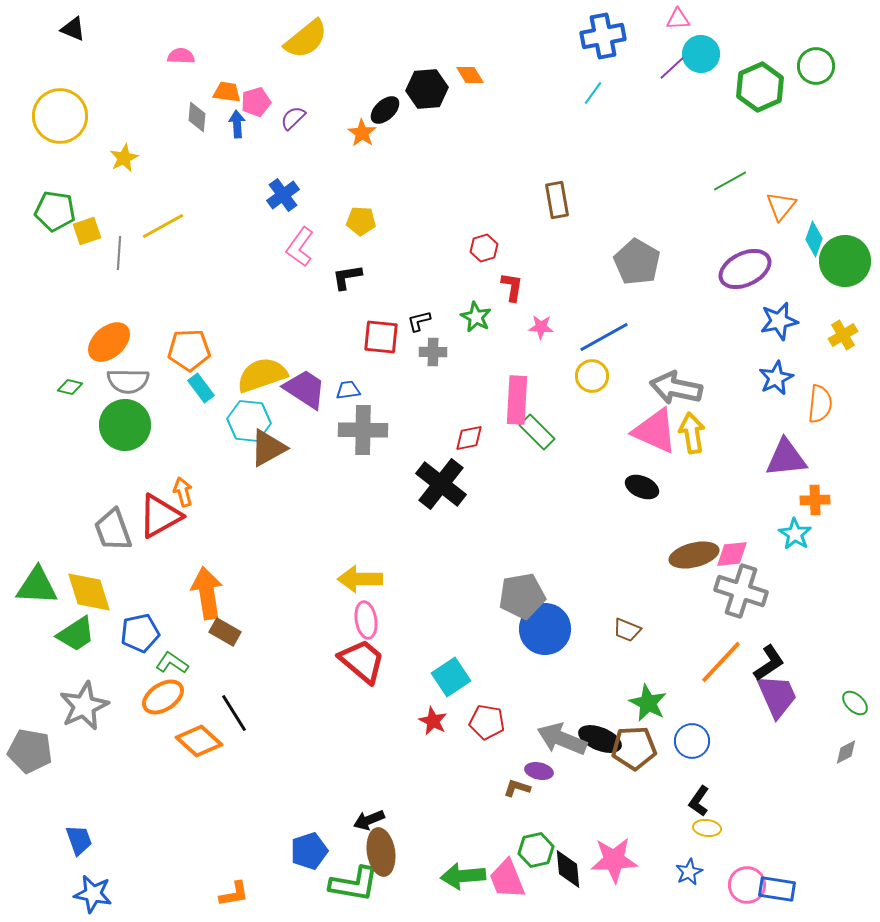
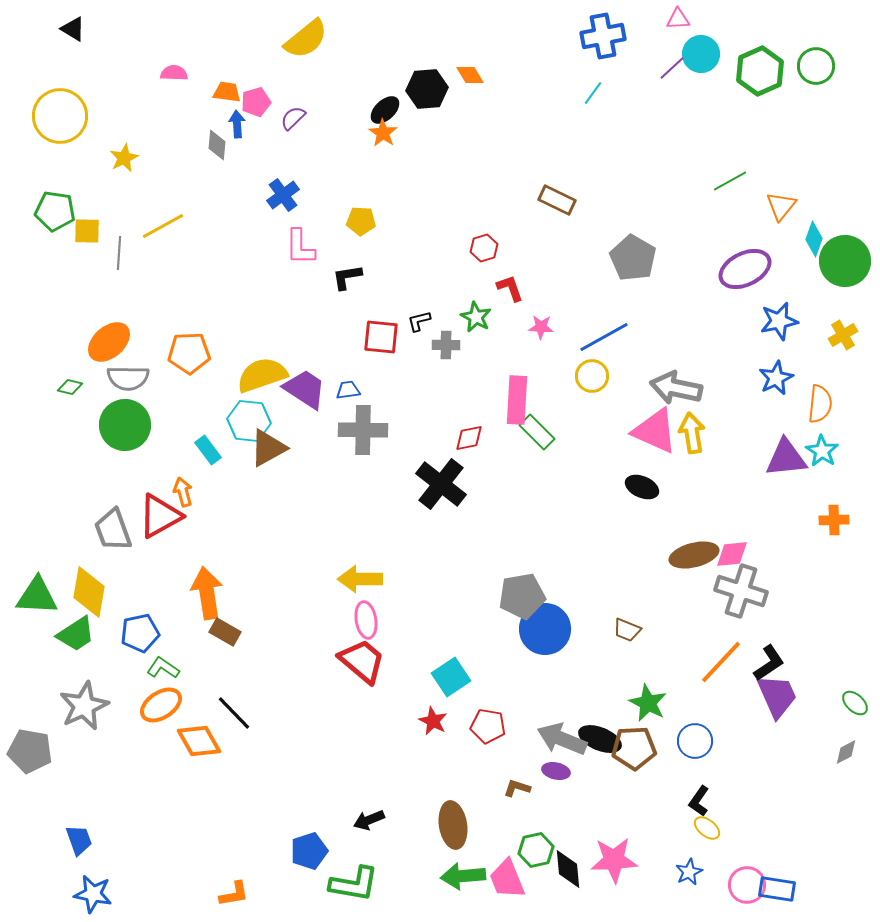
black triangle at (73, 29): rotated 8 degrees clockwise
pink semicircle at (181, 56): moved 7 px left, 17 px down
green hexagon at (760, 87): moved 16 px up
gray diamond at (197, 117): moved 20 px right, 28 px down
orange star at (362, 133): moved 21 px right
brown rectangle at (557, 200): rotated 54 degrees counterclockwise
yellow square at (87, 231): rotated 20 degrees clockwise
pink L-shape at (300, 247): rotated 36 degrees counterclockwise
gray pentagon at (637, 262): moved 4 px left, 4 px up
red L-shape at (512, 287): moved 2 px left, 1 px down; rotated 28 degrees counterclockwise
orange pentagon at (189, 350): moved 3 px down
gray cross at (433, 352): moved 13 px right, 7 px up
gray semicircle at (128, 381): moved 3 px up
cyan rectangle at (201, 388): moved 7 px right, 62 px down
orange cross at (815, 500): moved 19 px right, 20 px down
cyan star at (795, 534): moved 27 px right, 83 px up
green triangle at (37, 586): moved 10 px down
yellow diamond at (89, 592): rotated 27 degrees clockwise
green L-shape at (172, 663): moved 9 px left, 5 px down
orange ellipse at (163, 697): moved 2 px left, 8 px down
black line at (234, 713): rotated 12 degrees counterclockwise
red pentagon at (487, 722): moved 1 px right, 4 px down
orange diamond at (199, 741): rotated 18 degrees clockwise
blue circle at (692, 741): moved 3 px right
purple ellipse at (539, 771): moved 17 px right
yellow ellipse at (707, 828): rotated 32 degrees clockwise
brown ellipse at (381, 852): moved 72 px right, 27 px up
